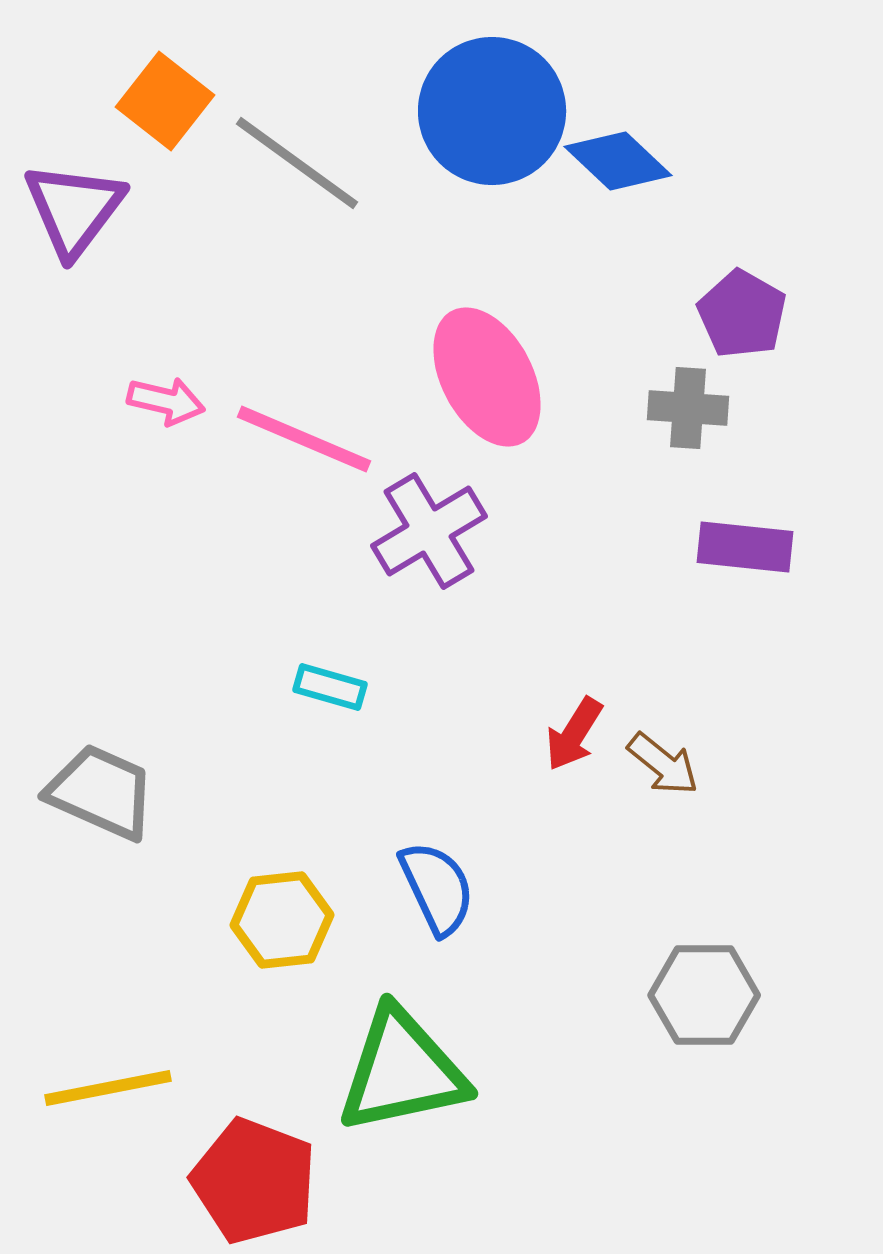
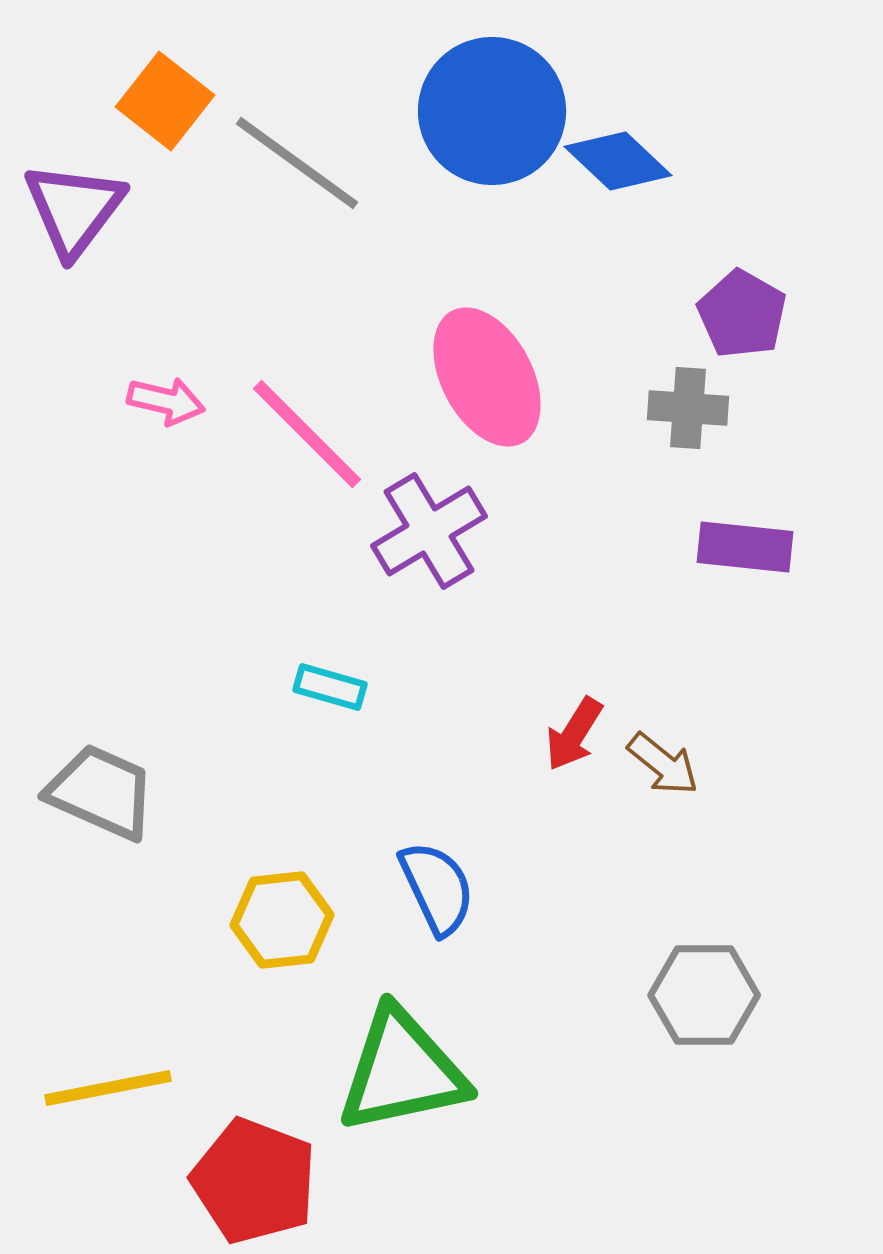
pink line: moved 3 px right, 5 px up; rotated 22 degrees clockwise
